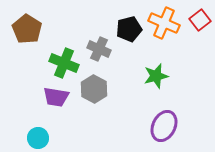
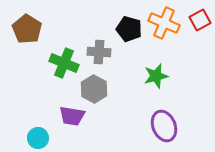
red square: rotated 10 degrees clockwise
black pentagon: rotated 30 degrees clockwise
gray cross: moved 3 px down; rotated 20 degrees counterclockwise
purple trapezoid: moved 16 px right, 19 px down
purple ellipse: rotated 48 degrees counterclockwise
